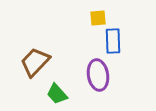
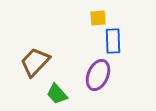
purple ellipse: rotated 32 degrees clockwise
